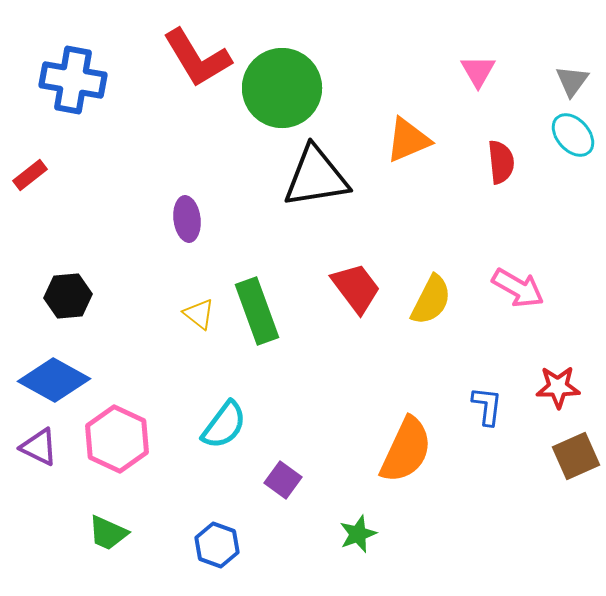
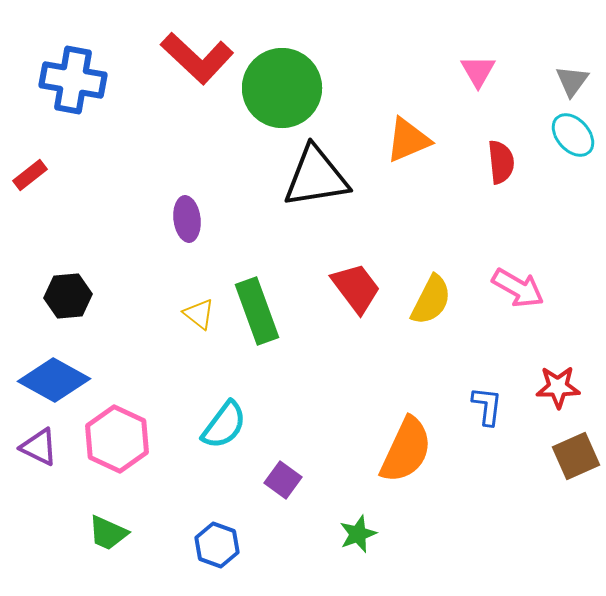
red L-shape: rotated 16 degrees counterclockwise
